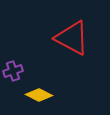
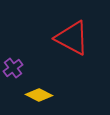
purple cross: moved 3 px up; rotated 18 degrees counterclockwise
